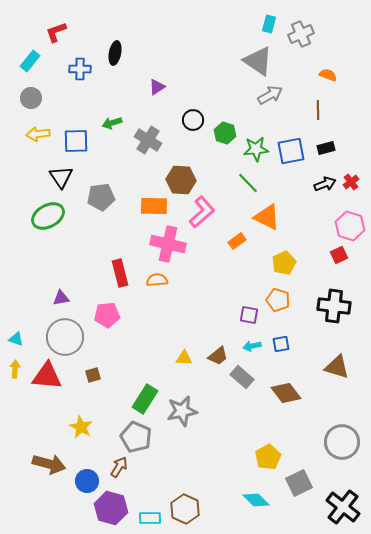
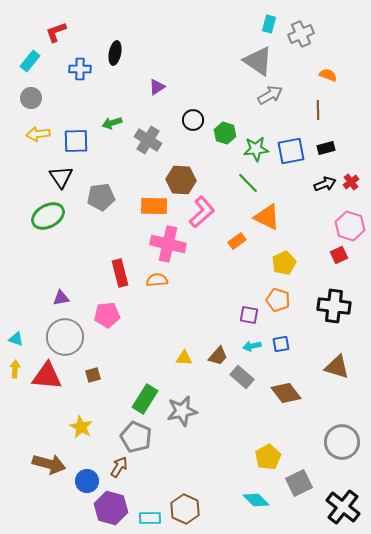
brown trapezoid at (218, 356): rotated 10 degrees counterclockwise
